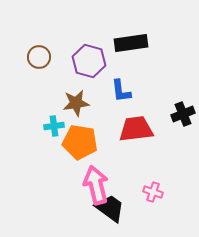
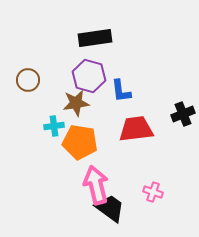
black rectangle: moved 36 px left, 5 px up
brown circle: moved 11 px left, 23 px down
purple hexagon: moved 15 px down
